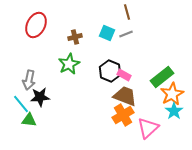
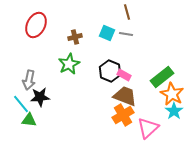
gray line: rotated 32 degrees clockwise
orange star: rotated 15 degrees counterclockwise
